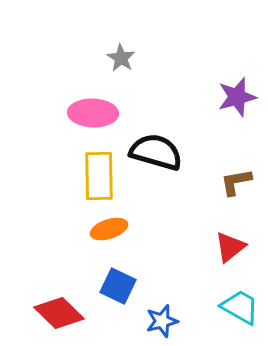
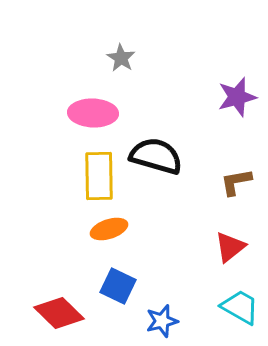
black semicircle: moved 4 px down
